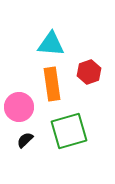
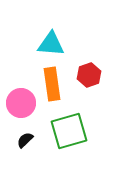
red hexagon: moved 3 px down
pink circle: moved 2 px right, 4 px up
